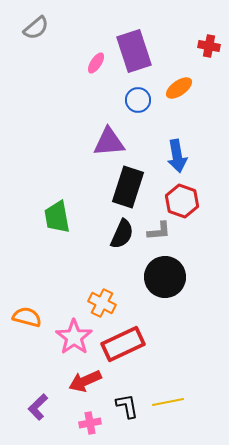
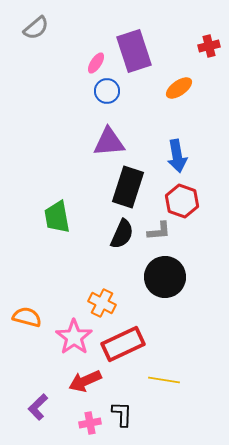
red cross: rotated 25 degrees counterclockwise
blue circle: moved 31 px left, 9 px up
yellow line: moved 4 px left, 22 px up; rotated 20 degrees clockwise
black L-shape: moved 5 px left, 8 px down; rotated 12 degrees clockwise
